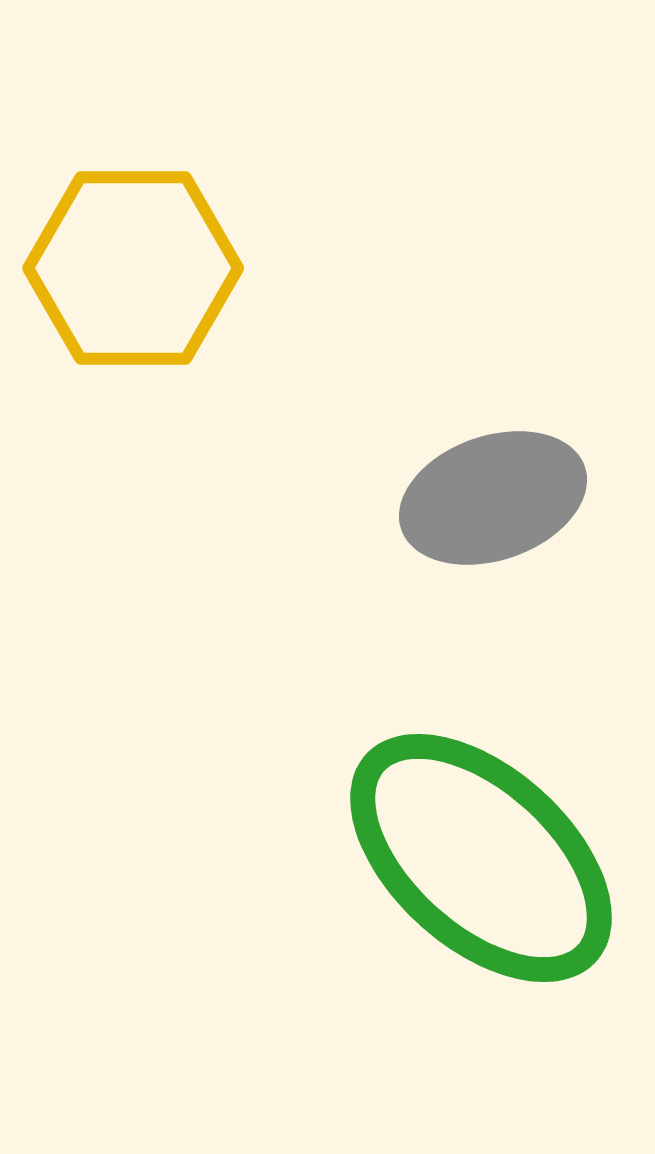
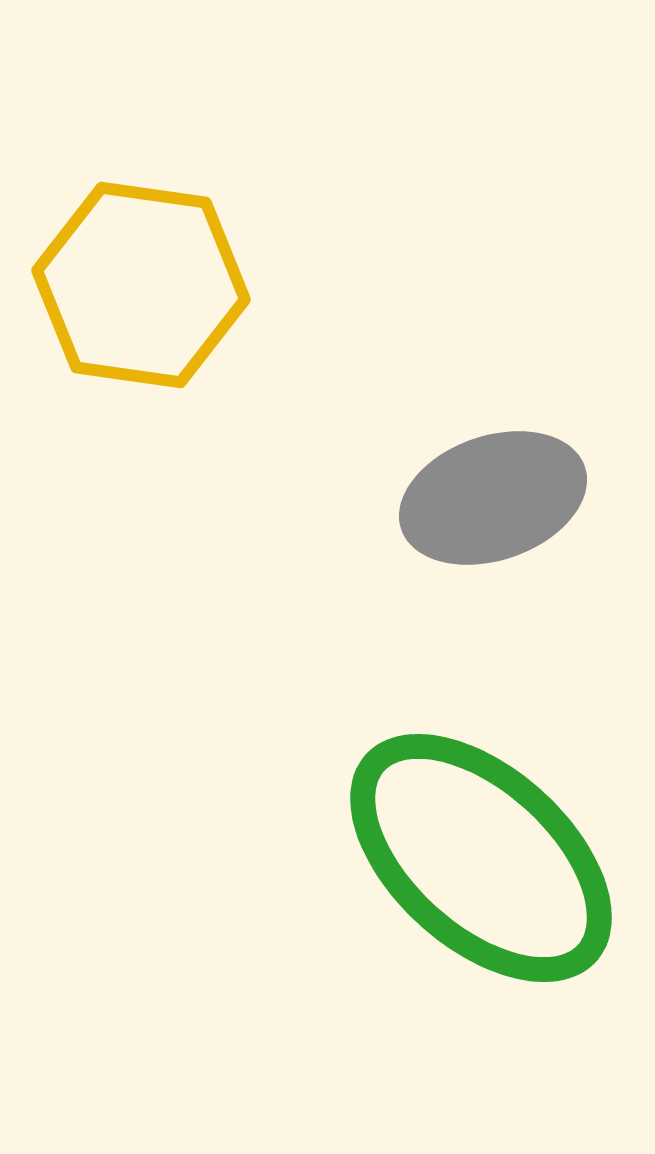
yellow hexagon: moved 8 px right, 17 px down; rotated 8 degrees clockwise
